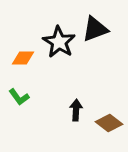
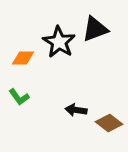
black arrow: rotated 85 degrees counterclockwise
